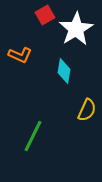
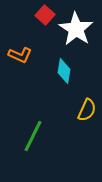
red square: rotated 18 degrees counterclockwise
white star: rotated 8 degrees counterclockwise
